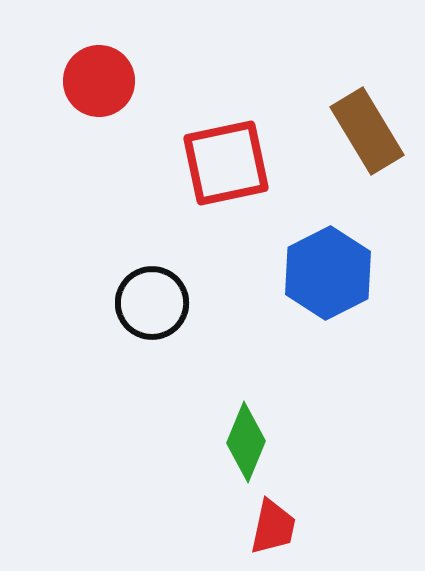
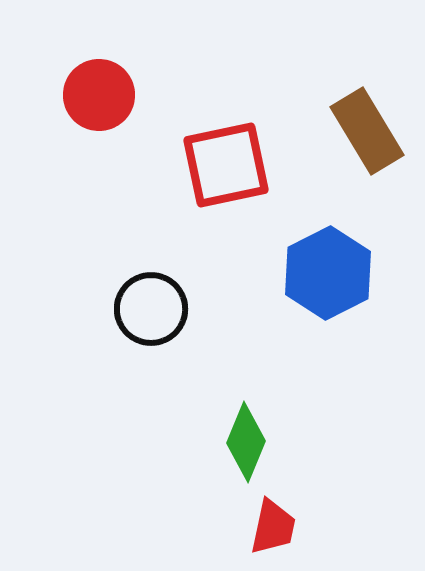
red circle: moved 14 px down
red square: moved 2 px down
black circle: moved 1 px left, 6 px down
